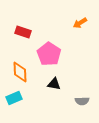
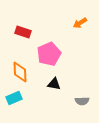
pink pentagon: rotated 15 degrees clockwise
